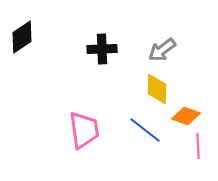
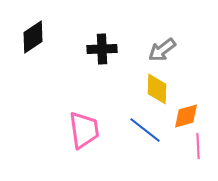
black diamond: moved 11 px right
orange diamond: rotated 36 degrees counterclockwise
